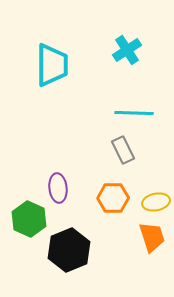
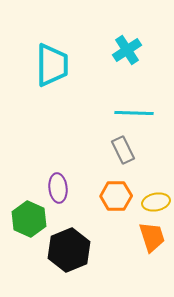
orange hexagon: moved 3 px right, 2 px up
